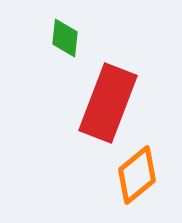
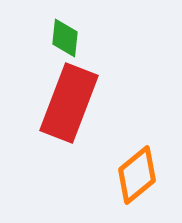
red rectangle: moved 39 px left
